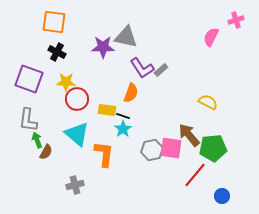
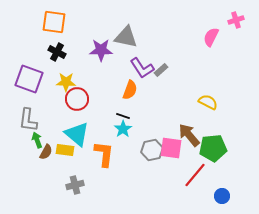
purple star: moved 2 px left, 3 px down
orange semicircle: moved 1 px left, 3 px up
yellow rectangle: moved 42 px left, 40 px down
